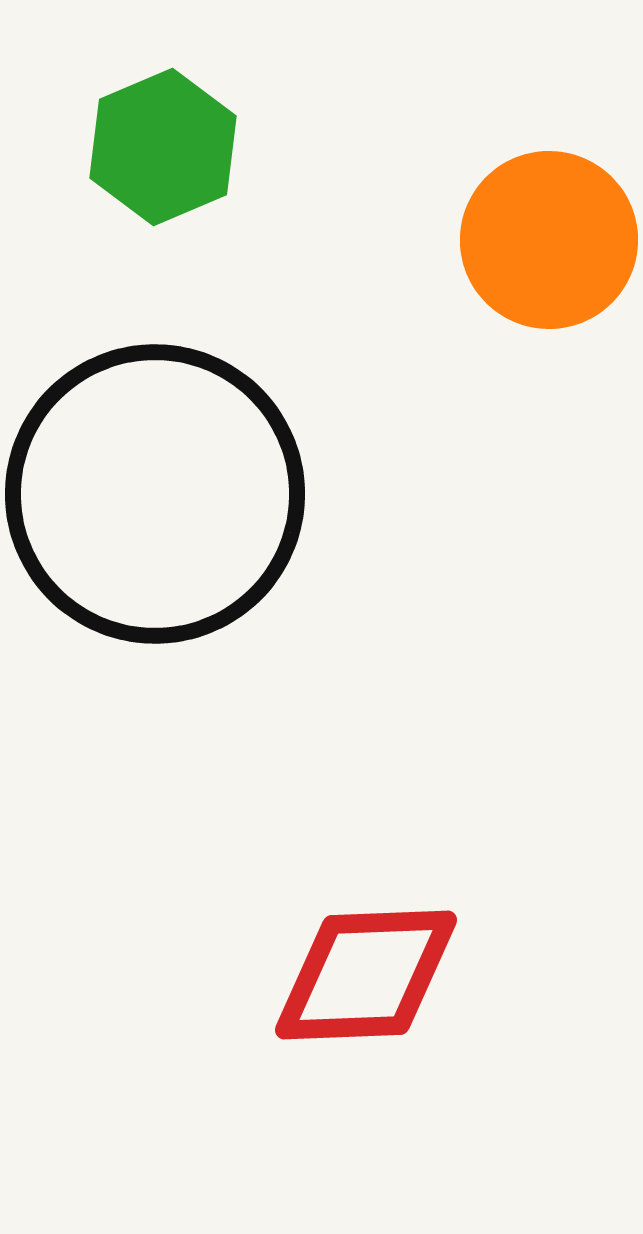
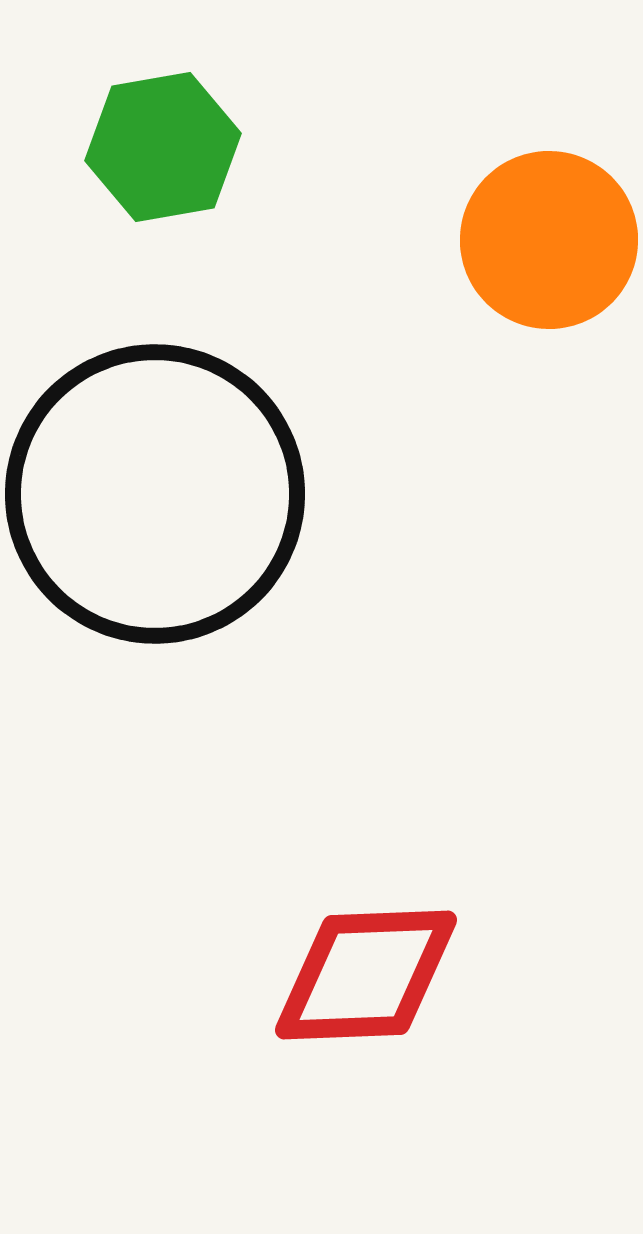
green hexagon: rotated 13 degrees clockwise
